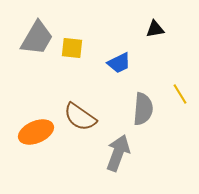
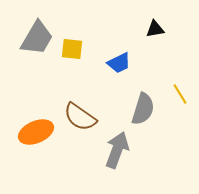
yellow square: moved 1 px down
gray semicircle: rotated 12 degrees clockwise
gray arrow: moved 1 px left, 3 px up
